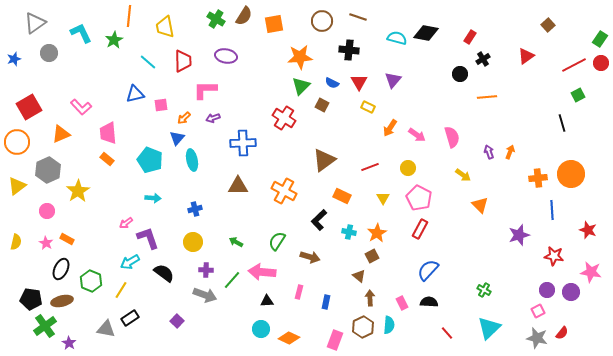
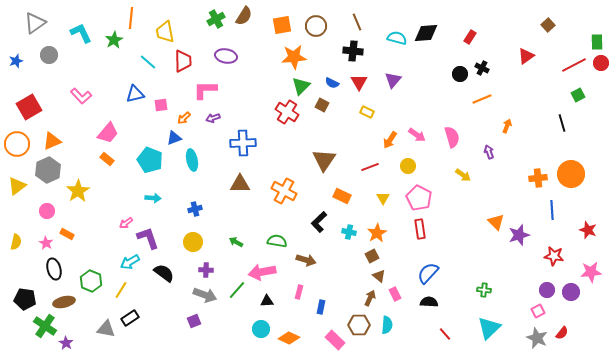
orange line at (129, 16): moved 2 px right, 2 px down
brown line at (358, 17): moved 1 px left, 5 px down; rotated 48 degrees clockwise
green cross at (216, 19): rotated 30 degrees clockwise
brown circle at (322, 21): moved 6 px left, 5 px down
orange square at (274, 24): moved 8 px right, 1 px down
yellow trapezoid at (165, 27): moved 5 px down
black diamond at (426, 33): rotated 15 degrees counterclockwise
green rectangle at (600, 39): moved 3 px left, 3 px down; rotated 35 degrees counterclockwise
black cross at (349, 50): moved 4 px right, 1 px down
gray circle at (49, 53): moved 2 px down
orange star at (300, 57): moved 6 px left
blue star at (14, 59): moved 2 px right, 2 px down
black cross at (483, 59): moved 1 px left, 9 px down; rotated 32 degrees counterclockwise
orange line at (487, 97): moved 5 px left, 2 px down; rotated 18 degrees counterclockwise
pink L-shape at (81, 107): moved 11 px up
yellow rectangle at (368, 107): moved 1 px left, 5 px down
red cross at (284, 118): moved 3 px right, 6 px up
orange arrow at (390, 128): moved 12 px down
pink trapezoid at (108, 133): rotated 135 degrees counterclockwise
orange triangle at (61, 134): moved 9 px left, 7 px down
blue triangle at (177, 138): moved 3 px left; rotated 28 degrees clockwise
orange circle at (17, 142): moved 2 px down
orange arrow at (510, 152): moved 3 px left, 26 px up
brown triangle at (324, 160): rotated 20 degrees counterclockwise
yellow circle at (408, 168): moved 2 px up
brown triangle at (238, 186): moved 2 px right, 2 px up
orange triangle at (480, 205): moved 16 px right, 17 px down
black L-shape at (319, 220): moved 2 px down
red rectangle at (420, 229): rotated 36 degrees counterclockwise
orange rectangle at (67, 239): moved 5 px up
green semicircle at (277, 241): rotated 66 degrees clockwise
brown arrow at (310, 257): moved 4 px left, 3 px down
black ellipse at (61, 269): moved 7 px left; rotated 40 degrees counterclockwise
blue semicircle at (428, 270): moved 3 px down
pink arrow at (262, 272): rotated 16 degrees counterclockwise
pink star at (591, 272): rotated 15 degrees counterclockwise
brown triangle at (359, 276): moved 20 px right
green line at (232, 280): moved 5 px right, 10 px down
green cross at (484, 290): rotated 24 degrees counterclockwise
brown arrow at (370, 298): rotated 28 degrees clockwise
black pentagon at (31, 299): moved 6 px left
brown ellipse at (62, 301): moved 2 px right, 1 px down
blue rectangle at (326, 302): moved 5 px left, 5 px down
pink rectangle at (402, 303): moved 7 px left, 9 px up
purple square at (177, 321): moved 17 px right; rotated 24 degrees clockwise
cyan semicircle at (389, 325): moved 2 px left
green cross at (45, 326): rotated 20 degrees counterclockwise
brown hexagon at (363, 327): moved 4 px left, 2 px up; rotated 25 degrees clockwise
red line at (447, 333): moved 2 px left, 1 px down
gray star at (537, 338): rotated 10 degrees clockwise
pink rectangle at (335, 340): rotated 66 degrees counterclockwise
purple star at (69, 343): moved 3 px left
